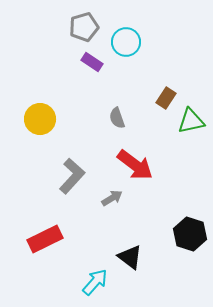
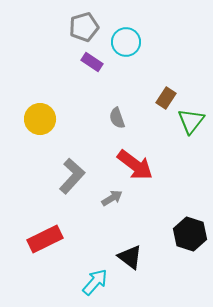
green triangle: rotated 40 degrees counterclockwise
